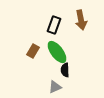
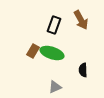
brown arrow: rotated 18 degrees counterclockwise
green ellipse: moved 5 px left, 1 px down; rotated 35 degrees counterclockwise
black semicircle: moved 18 px right
